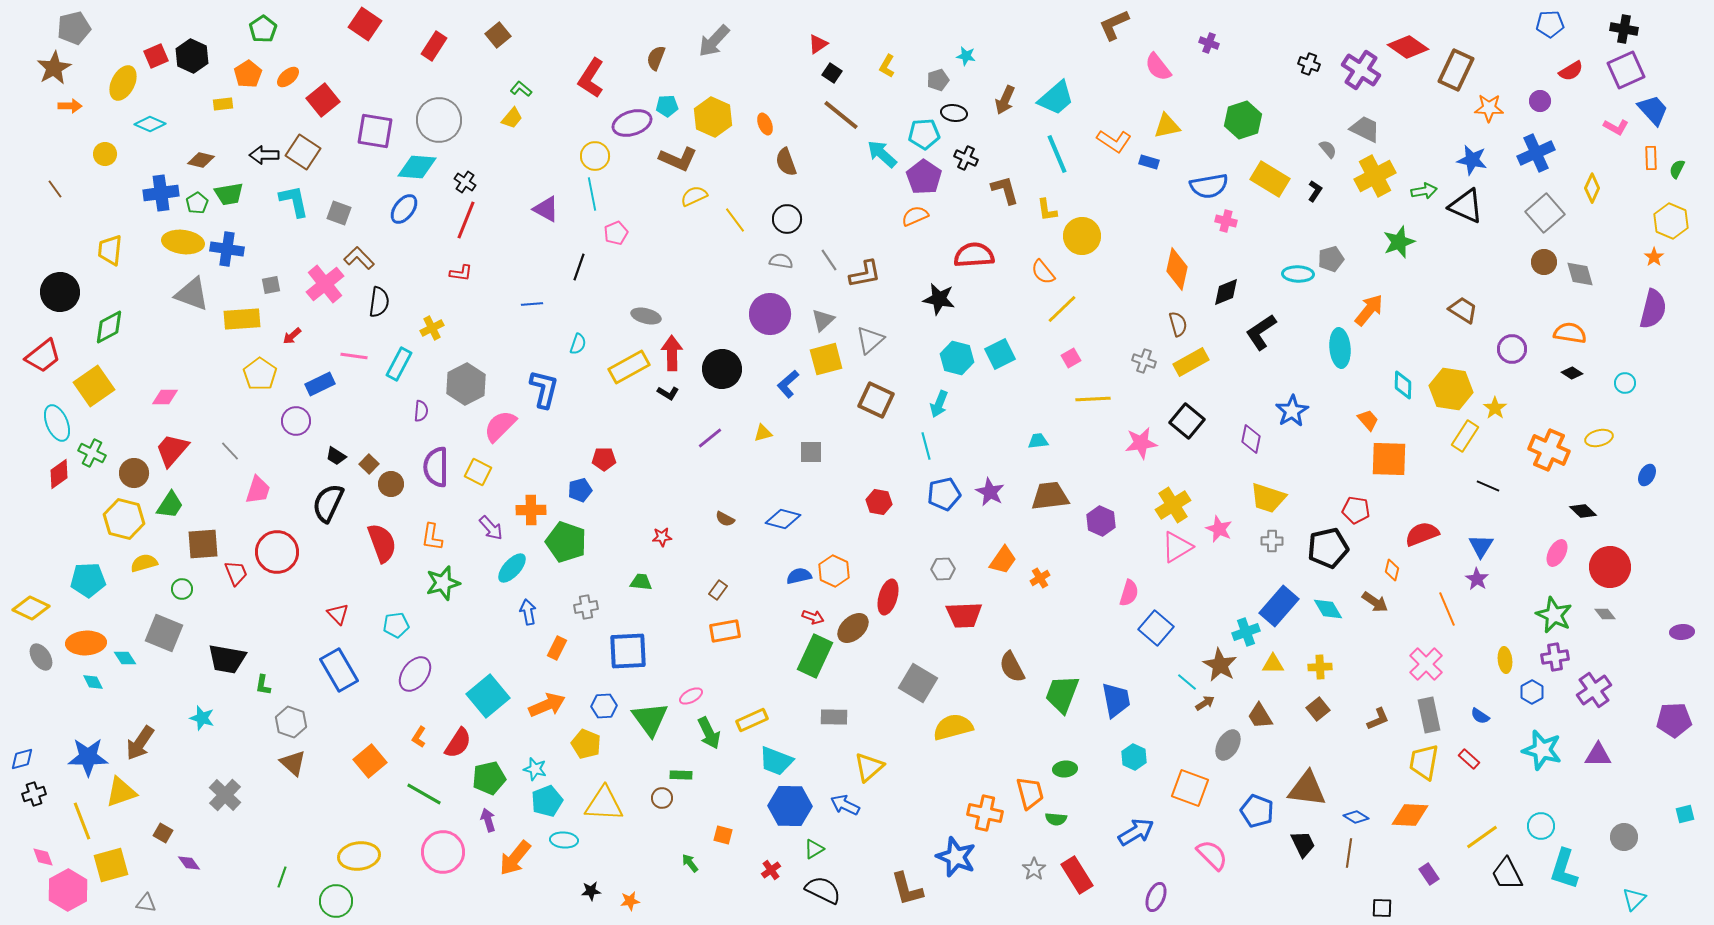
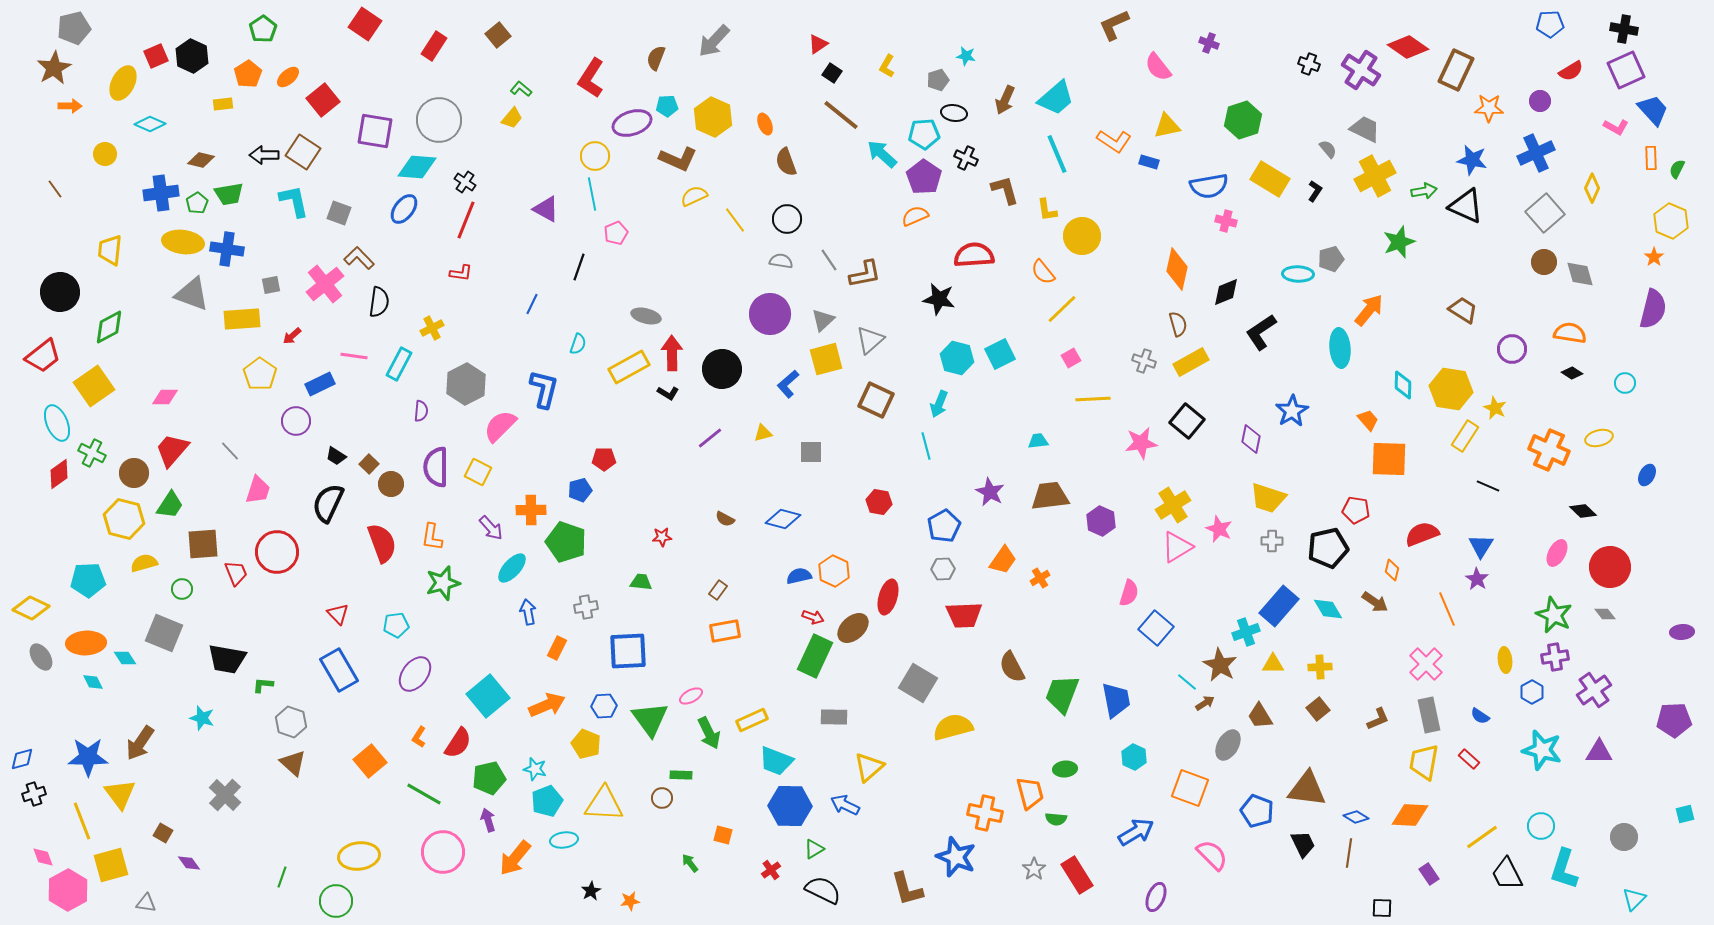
blue line at (532, 304): rotated 60 degrees counterclockwise
yellow star at (1495, 408): rotated 10 degrees counterclockwise
blue pentagon at (944, 494): moved 32 px down; rotated 16 degrees counterclockwise
green L-shape at (263, 685): rotated 85 degrees clockwise
purple triangle at (1598, 755): moved 1 px right, 3 px up
yellow triangle at (121, 792): moved 1 px left, 2 px down; rotated 48 degrees counterclockwise
cyan ellipse at (564, 840): rotated 12 degrees counterclockwise
black star at (591, 891): rotated 24 degrees counterclockwise
